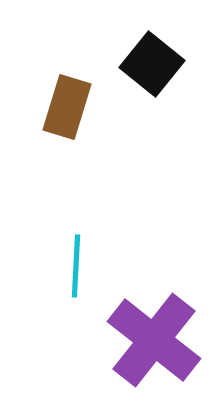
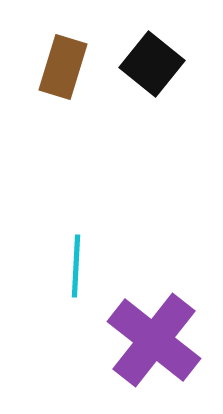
brown rectangle: moved 4 px left, 40 px up
